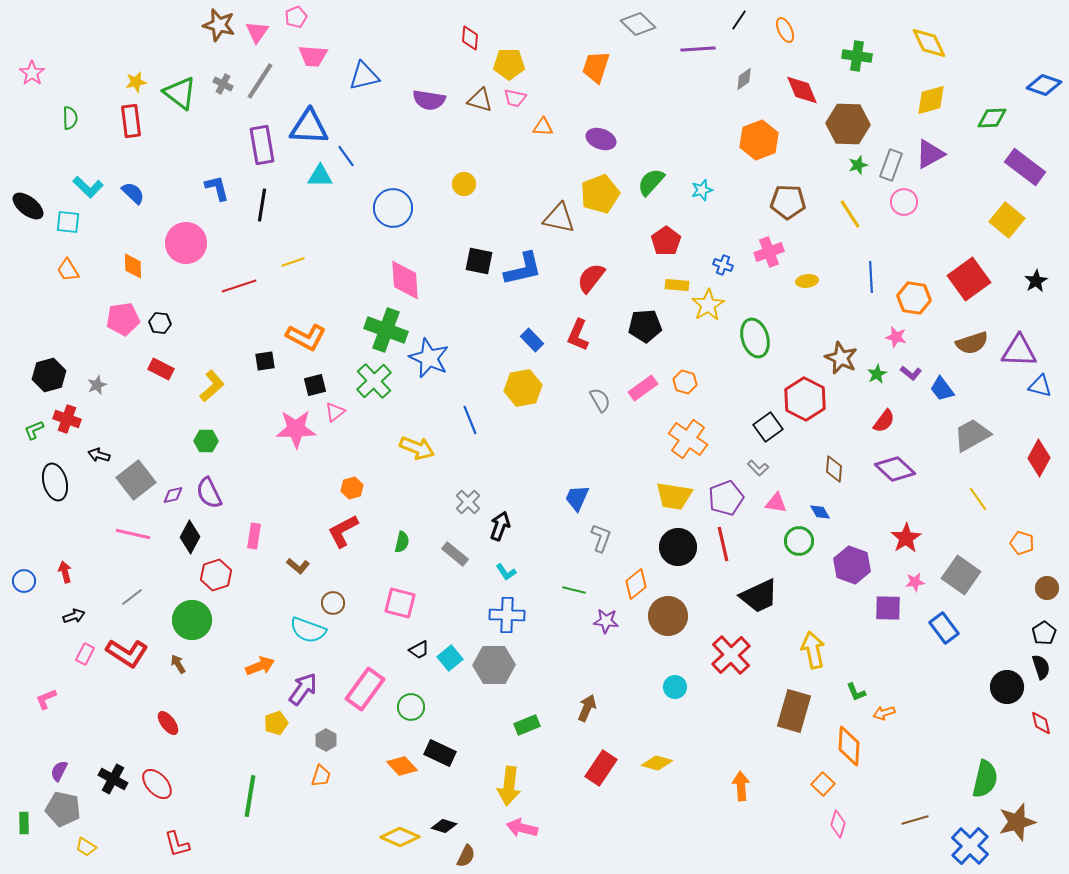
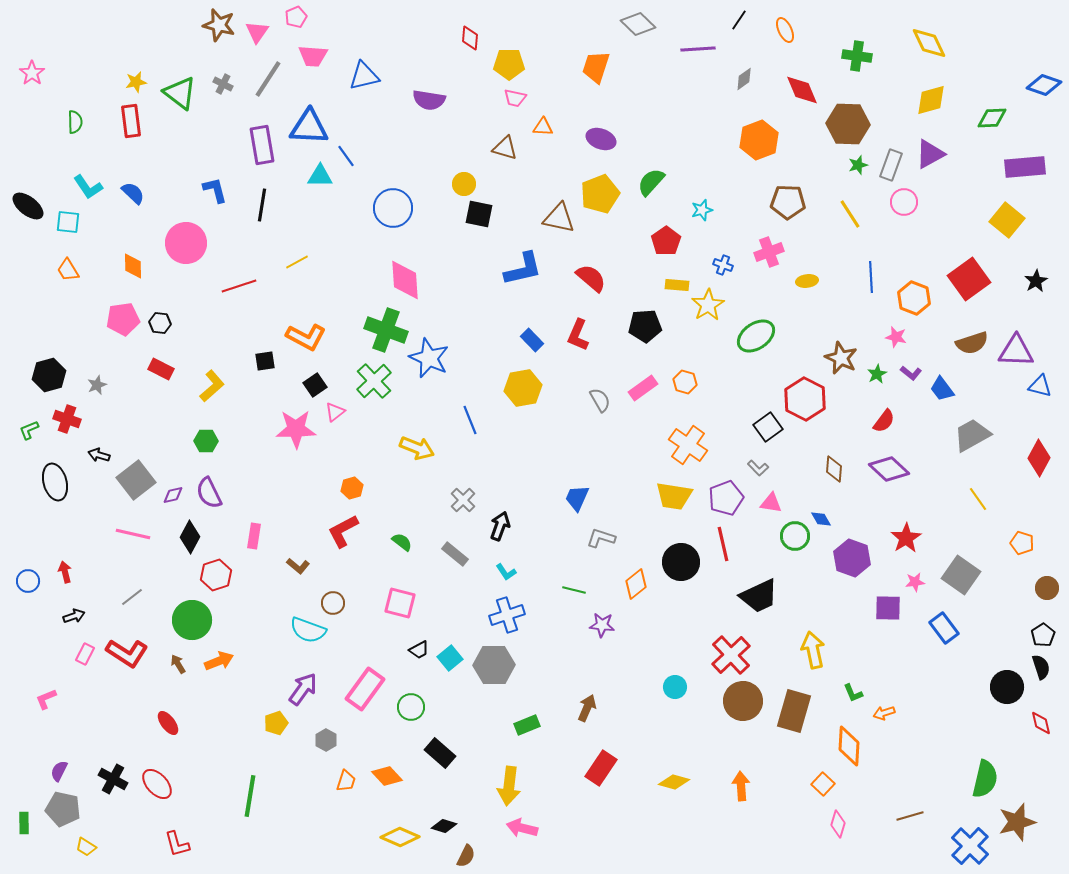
gray line at (260, 81): moved 8 px right, 2 px up
brown triangle at (480, 100): moved 25 px right, 48 px down
green semicircle at (70, 118): moved 5 px right, 4 px down
purple rectangle at (1025, 167): rotated 42 degrees counterclockwise
cyan L-shape at (88, 187): rotated 12 degrees clockwise
blue L-shape at (217, 188): moved 2 px left, 2 px down
cyan star at (702, 190): moved 20 px down
black square at (479, 261): moved 47 px up
yellow line at (293, 262): moved 4 px right; rotated 10 degrees counterclockwise
red semicircle at (591, 278): rotated 92 degrees clockwise
orange hexagon at (914, 298): rotated 12 degrees clockwise
green ellipse at (755, 338): moved 1 px right, 2 px up; rotated 72 degrees clockwise
purple triangle at (1019, 351): moved 3 px left
black square at (315, 385): rotated 20 degrees counterclockwise
green L-shape at (34, 430): moved 5 px left
orange cross at (688, 439): moved 6 px down
purple diamond at (895, 469): moved 6 px left
gray cross at (468, 502): moved 5 px left, 2 px up
pink triangle at (776, 503): moved 5 px left
blue diamond at (820, 512): moved 1 px right, 7 px down
gray L-shape at (601, 538): rotated 92 degrees counterclockwise
green circle at (799, 541): moved 4 px left, 5 px up
green semicircle at (402, 542): rotated 65 degrees counterclockwise
black circle at (678, 547): moved 3 px right, 15 px down
purple hexagon at (852, 565): moved 7 px up
blue circle at (24, 581): moved 4 px right
blue cross at (507, 615): rotated 20 degrees counterclockwise
brown circle at (668, 616): moved 75 px right, 85 px down
purple star at (606, 621): moved 4 px left, 4 px down
black pentagon at (1044, 633): moved 1 px left, 2 px down
orange arrow at (260, 666): moved 41 px left, 5 px up
green L-shape at (856, 692): moved 3 px left, 1 px down
black rectangle at (440, 753): rotated 16 degrees clockwise
yellow diamond at (657, 763): moved 17 px right, 19 px down
orange diamond at (402, 766): moved 15 px left, 10 px down
orange trapezoid at (321, 776): moved 25 px right, 5 px down
brown line at (915, 820): moved 5 px left, 4 px up
